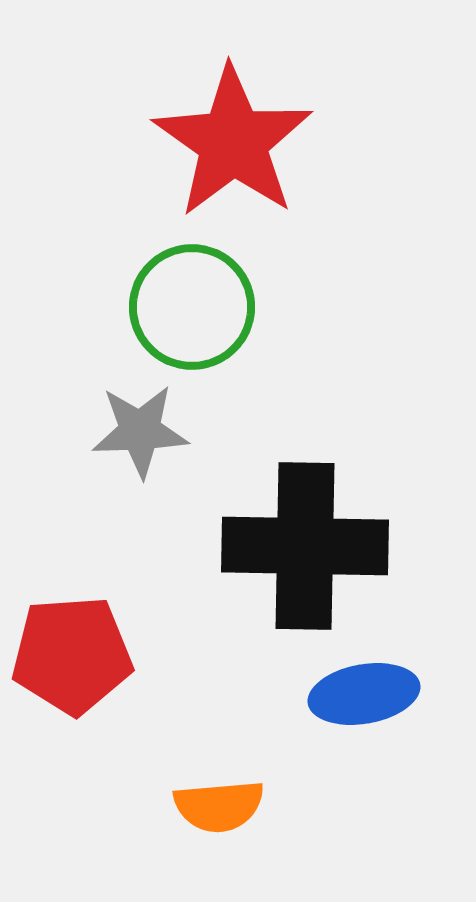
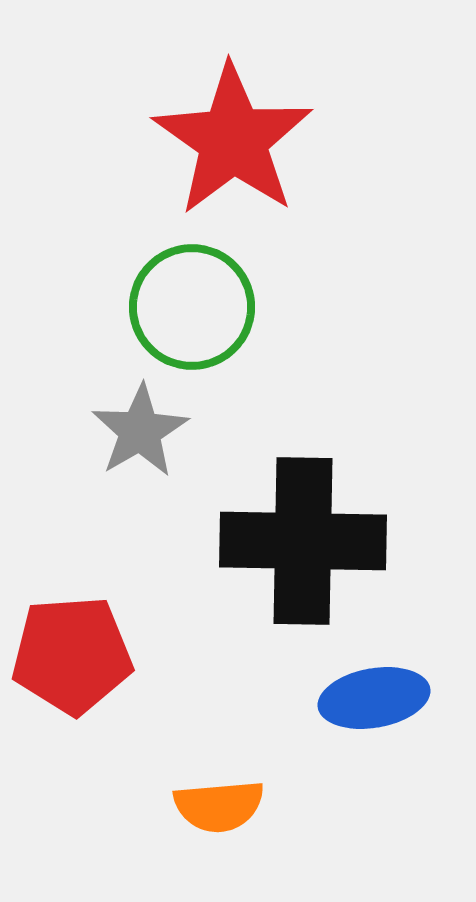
red star: moved 2 px up
gray star: rotated 28 degrees counterclockwise
black cross: moved 2 px left, 5 px up
blue ellipse: moved 10 px right, 4 px down
